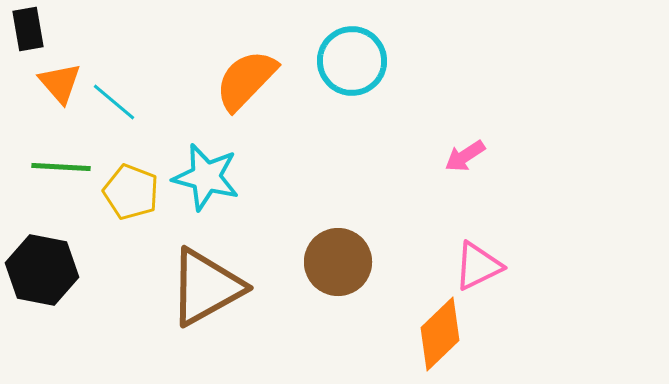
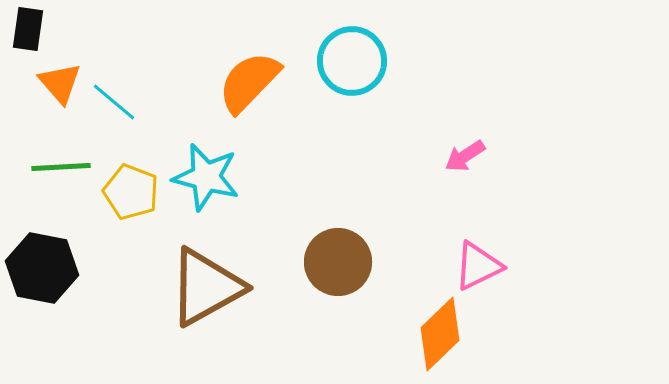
black rectangle: rotated 18 degrees clockwise
orange semicircle: moved 3 px right, 2 px down
green line: rotated 6 degrees counterclockwise
black hexagon: moved 2 px up
